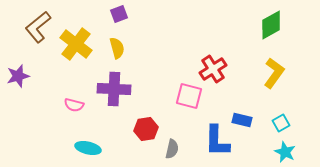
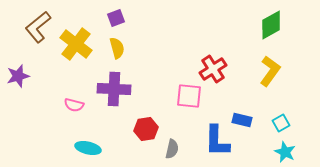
purple square: moved 3 px left, 4 px down
yellow L-shape: moved 4 px left, 2 px up
pink square: rotated 8 degrees counterclockwise
